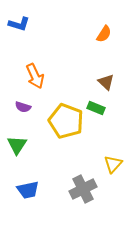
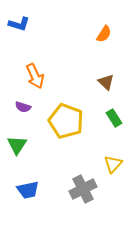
green rectangle: moved 18 px right, 10 px down; rotated 36 degrees clockwise
